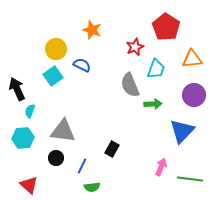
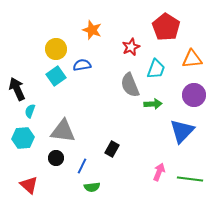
red star: moved 4 px left
blue semicircle: rotated 36 degrees counterclockwise
cyan square: moved 3 px right
pink arrow: moved 2 px left, 5 px down
